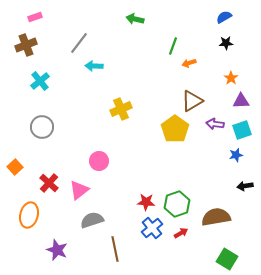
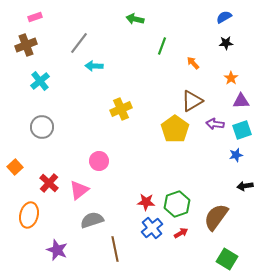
green line: moved 11 px left
orange arrow: moved 4 px right; rotated 64 degrees clockwise
brown semicircle: rotated 44 degrees counterclockwise
